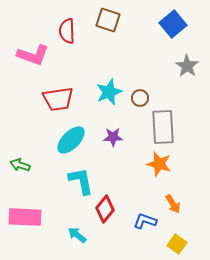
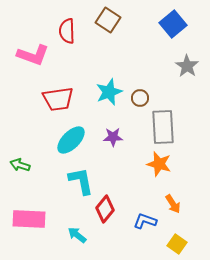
brown square: rotated 15 degrees clockwise
pink rectangle: moved 4 px right, 2 px down
